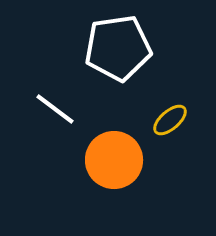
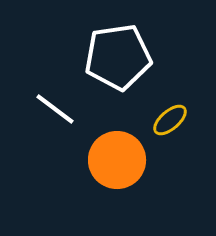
white pentagon: moved 9 px down
orange circle: moved 3 px right
